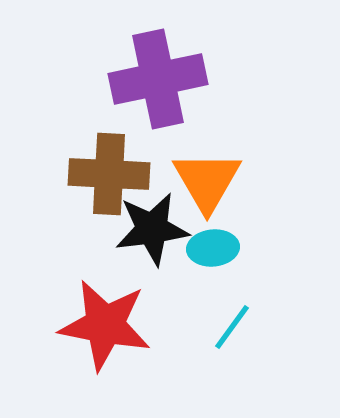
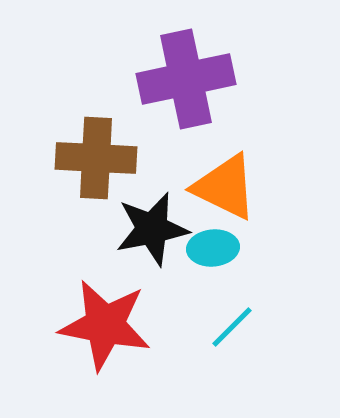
purple cross: moved 28 px right
brown cross: moved 13 px left, 16 px up
orange triangle: moved 18 px right, 6 px down; rotated 34 degrees counterclockwise
black star: rotated 4 degrees counterclockwise
cyan line: rotated 9 degrees clockwise
